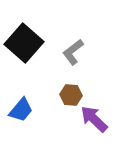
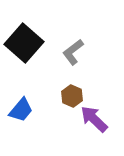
brown hexagon: moved 1 px right, 1 px down; rotated 20 degrees clockwise
